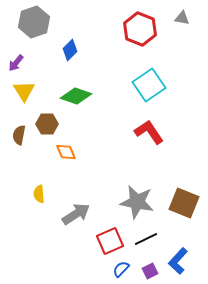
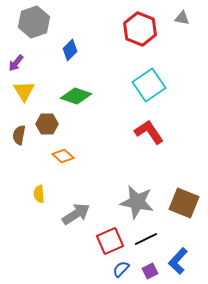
orange diamond: moved 3 px left, 4 px down; rotated 25 degrees counterclockwise
